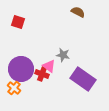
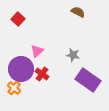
red square: moved 3 px up; rotated 24 degrees clockwise
gray star: moved 10 px right
pink triangle: moved 12 px left, 15 px up; rotated 40 degrees clockwise
red cross: rotated 16 degrees clockwise
purple rectangle: moved 5 px right, 1 px down
